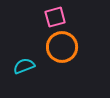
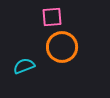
pink square: moved 3 px left; rotated 10 degrees clockwise
